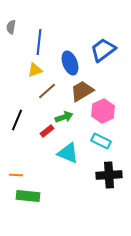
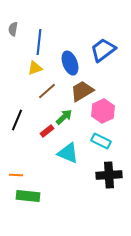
gray semicircle: moved 2 px right, 2 px down
yellow triangle: moved 2 px up
green arrow: rotated 24 degrees counterclockwise
